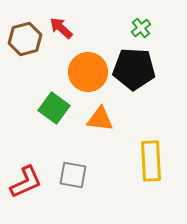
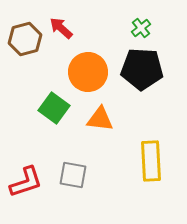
black pentagon: moved 8 px right
red L-shape: rotated 6 degrees clockwise
